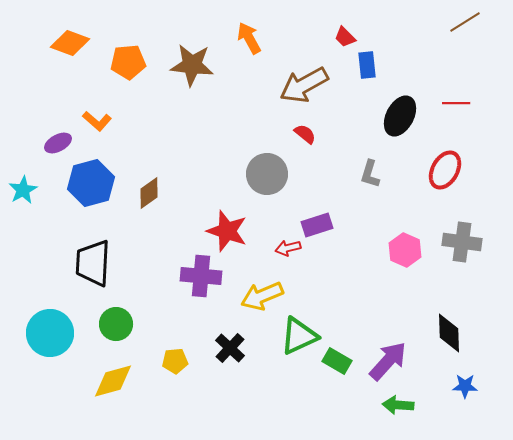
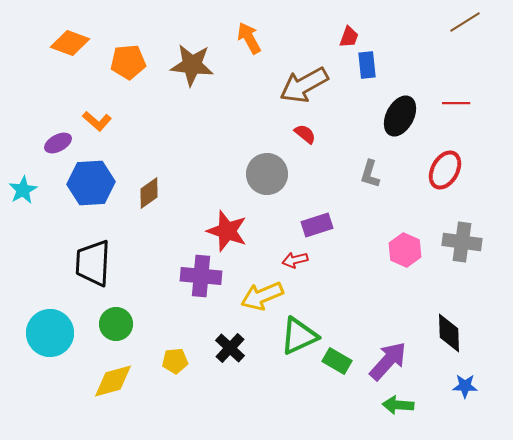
red trapezoid: moved 4 px right; rotated 115 degrees counterclockwise
blue hexagon: rotated 12 degrees clockwise
red arrow: moved 7 px right, 12 px down
